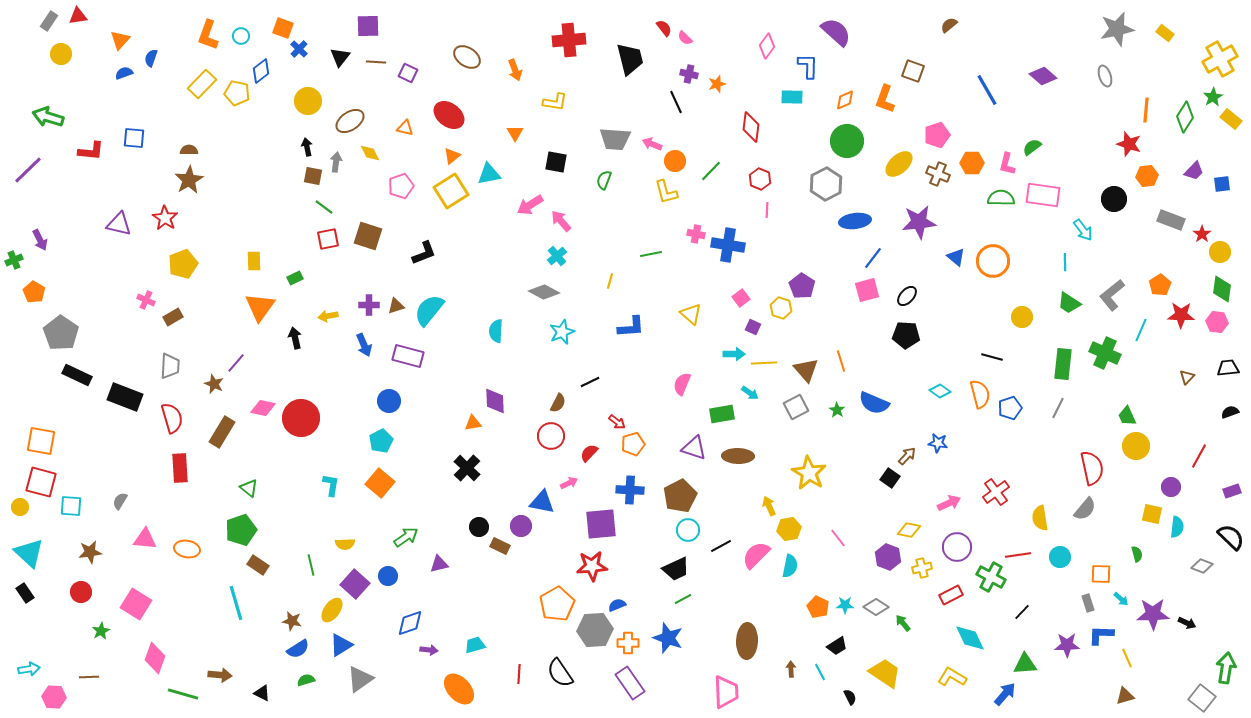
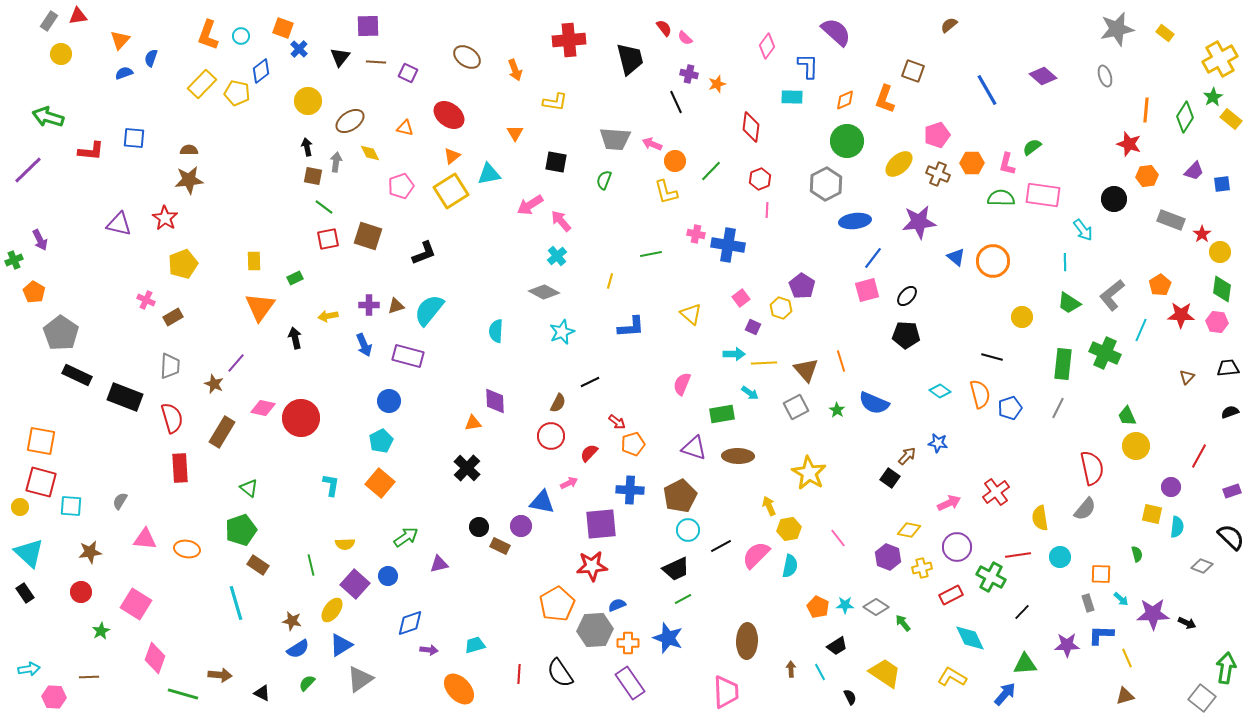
red hexagon at (760, 179): rotated 15 degrees clockwise
brown star at (189, 180): rotated 24 degrees clockwise
green semicircle at (306, 680): moved 1 px right, 3 px down; rotated 30 degrees counterclockwise
